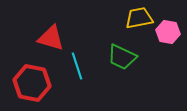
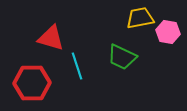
yellow trapezoid: moved 1 px right
red hexagon: rotated 12 degrees counterclockwise
